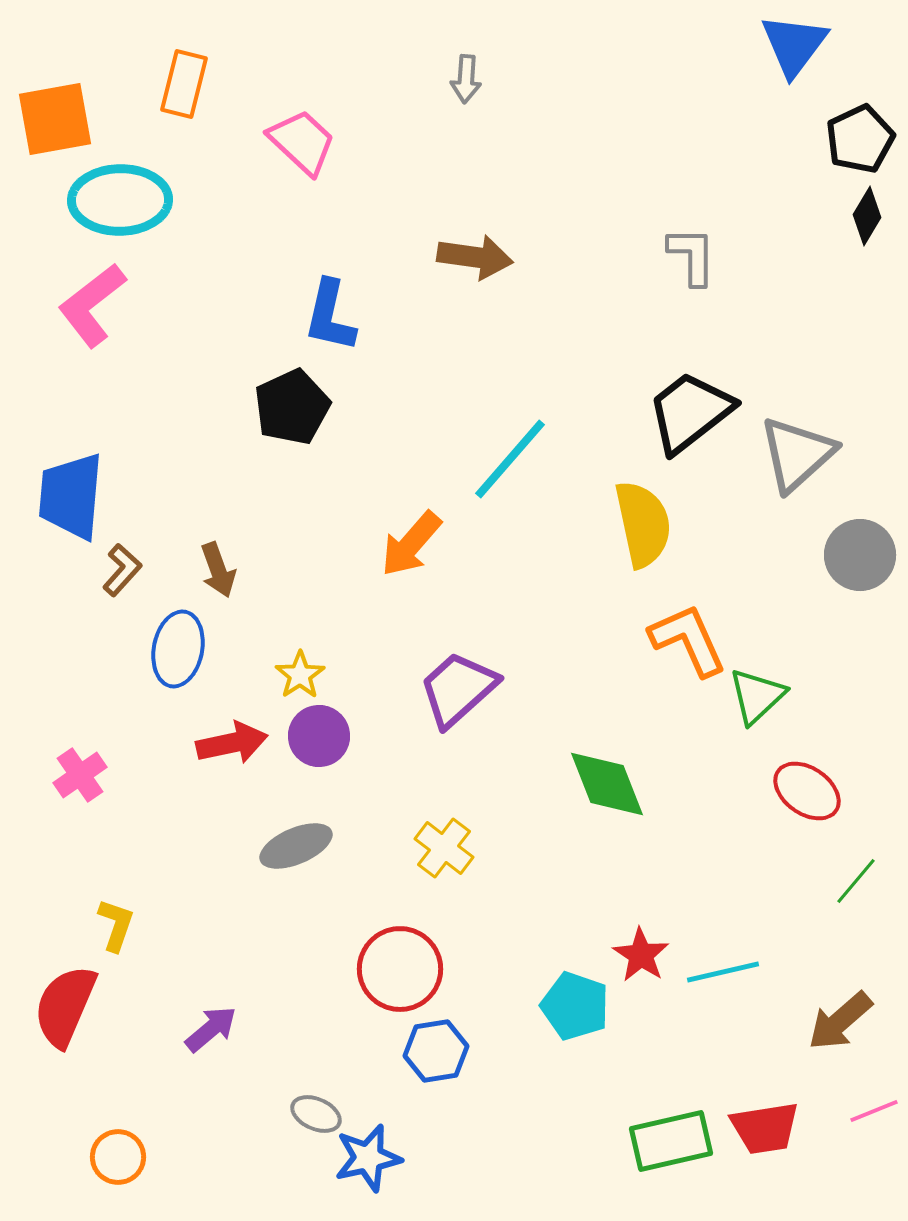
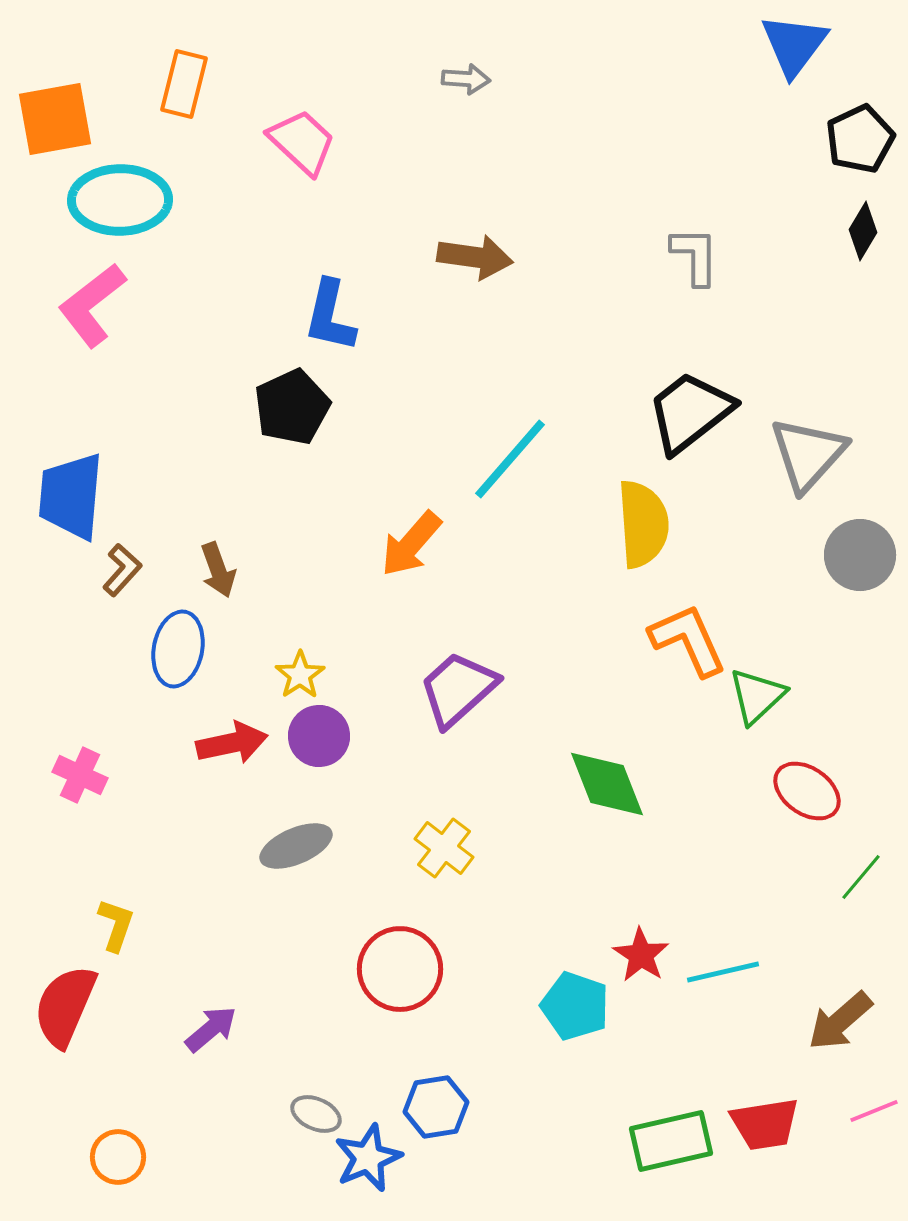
gray arrow at (466, 79): rotated 90 degrees counterclockwise
black diamond at (867, 216): moved 4 px left, 15 px down
gray L-shape at (692, 256): moved 3 px right
gray triangle at (797, 454): moved 11 px right; rotated 6 degrees counterclockwise
yellow semicircle at (643, 524): rotated 8 degrees clockwise
pink cross at (80, 775): rotated 30 degrees counterclockwise
green line at (856, 881): moved 5 px right, 4 px up
blue hexagon at (436, 1051): moved 56 px down
red trapezoid at (765, 1128): moved 4 px up
blue star at (368, 1158): rotated 10 degrees counterclockwise
